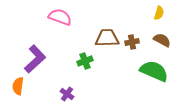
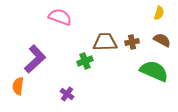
brown trapezoid: moved 2 px left, 4 px down
